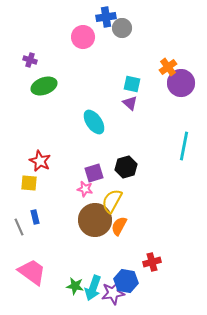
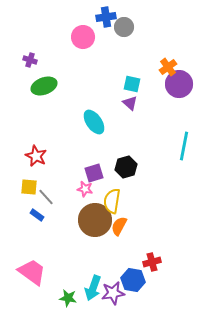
gray circle: moved 2 px right, 1 px up
purple circle: moved 2 px left, 1 px down
red star: moved 4 px left, 5 px up
yellow square: moved 4 px down
yellow semicircle: rotated 20 degrees counterclockwise
blue rectangle: moved 2 px right, 2 px up; rotated 40 degrees counterclockwise
gray line: moved 27 px right, 30 px up; rotated 18 degrees counterclockwise
blue hexagon: moved 7 px right, 1 px up
green star: moved 7 px left, 12 px down
